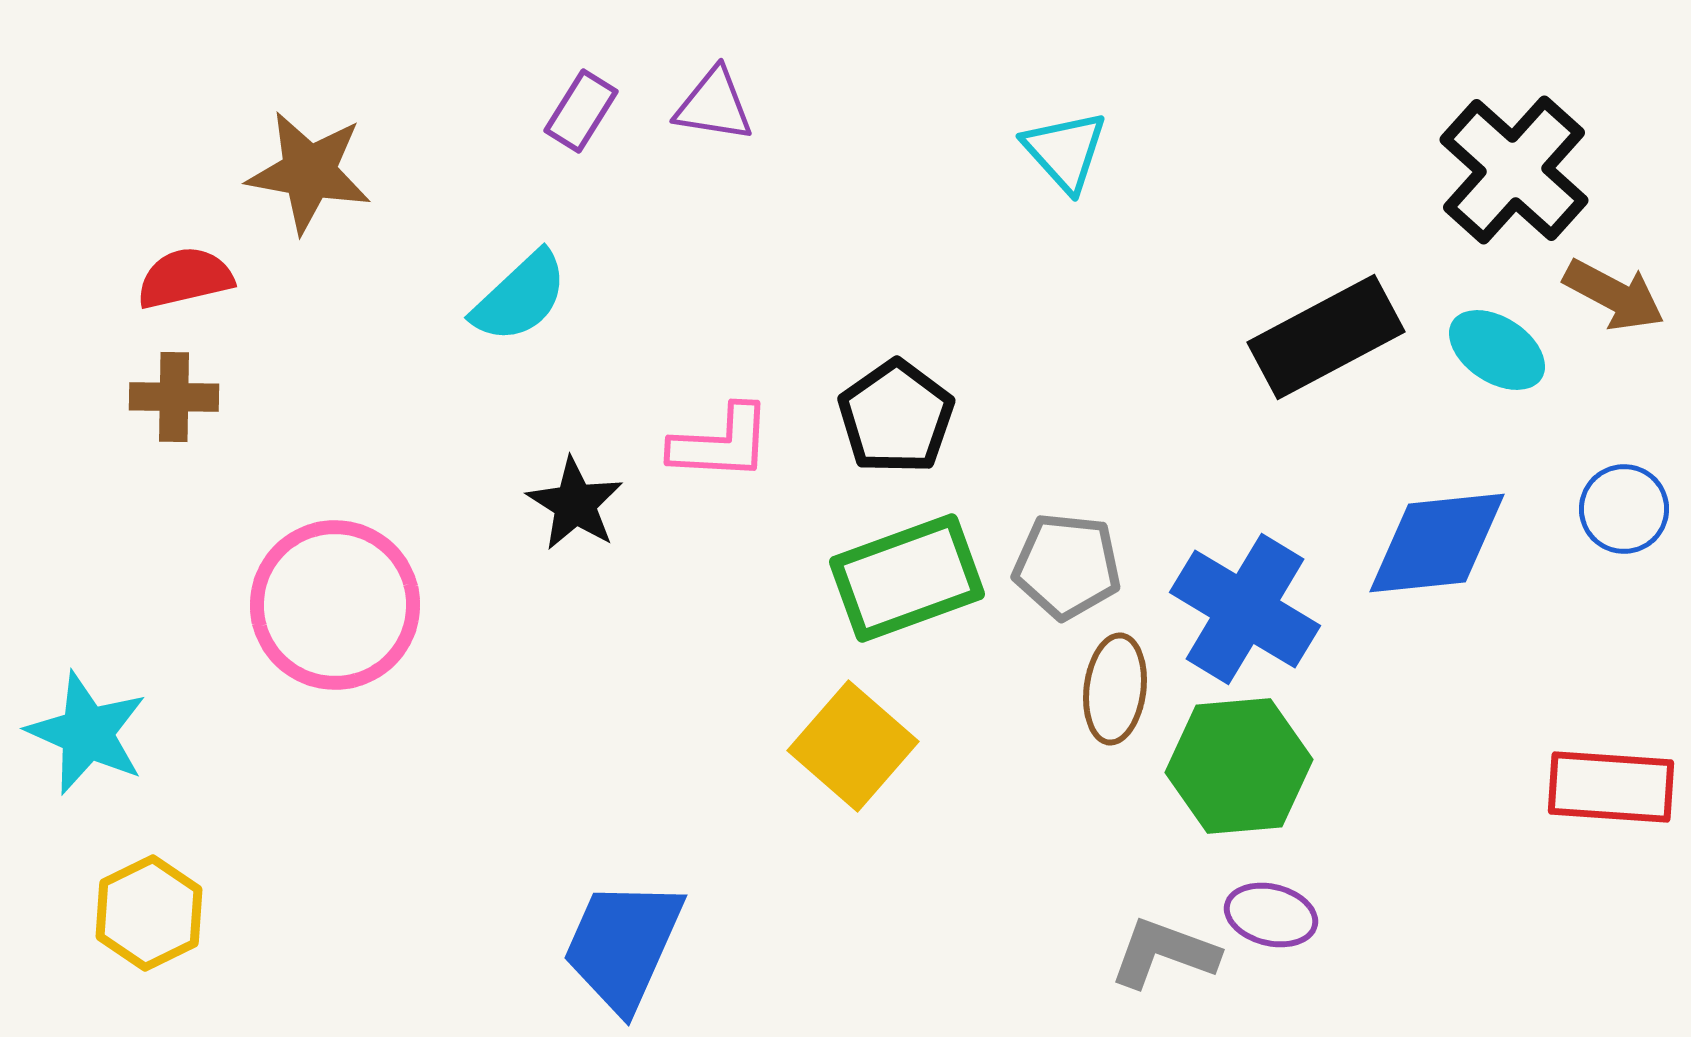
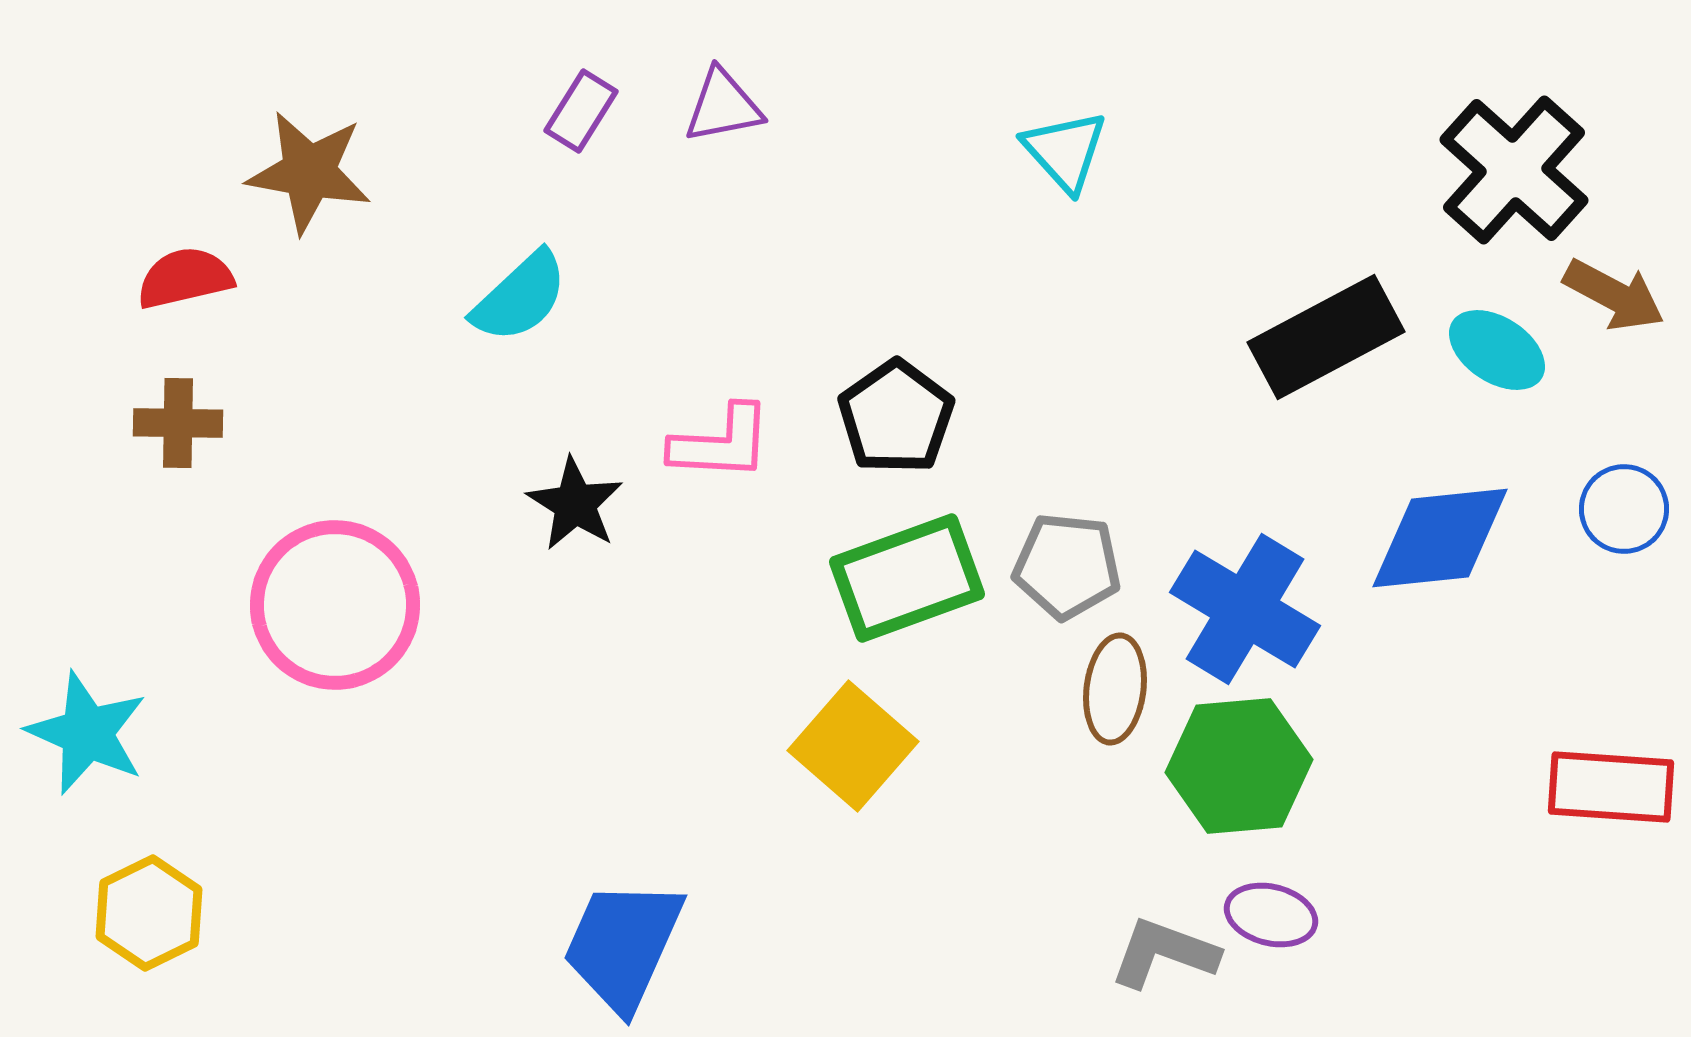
purple triangle: moved 9 px right, 1 px down; rotated 20 degrees counterclockwise
brown cross: moved 4 px right, 26 px down
blue diamond: moved 3 px right, 5 px up
